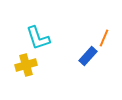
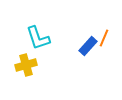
blue rectangle: moved 10 px up
